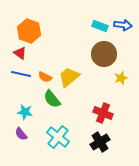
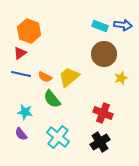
red triangle: rotated 48 degrees clockwise
